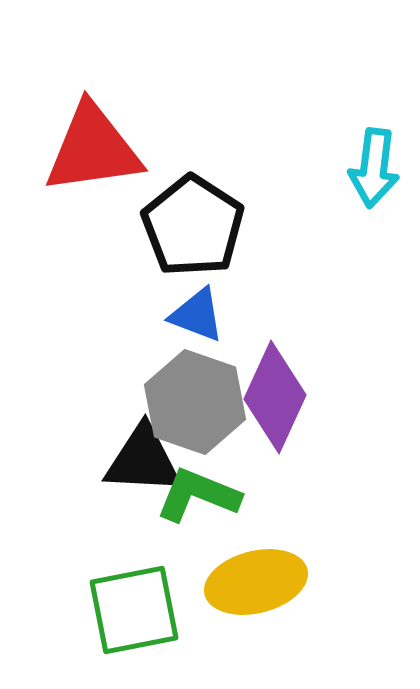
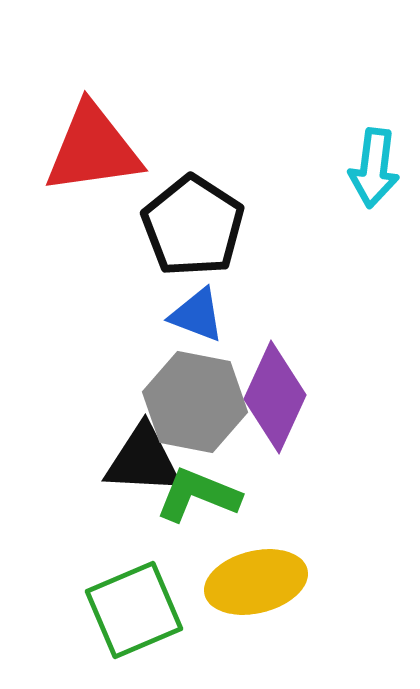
gray hexagon: rotated 8 degrees counterclockwise
green square: rotated 12 degrees counterclockwise
